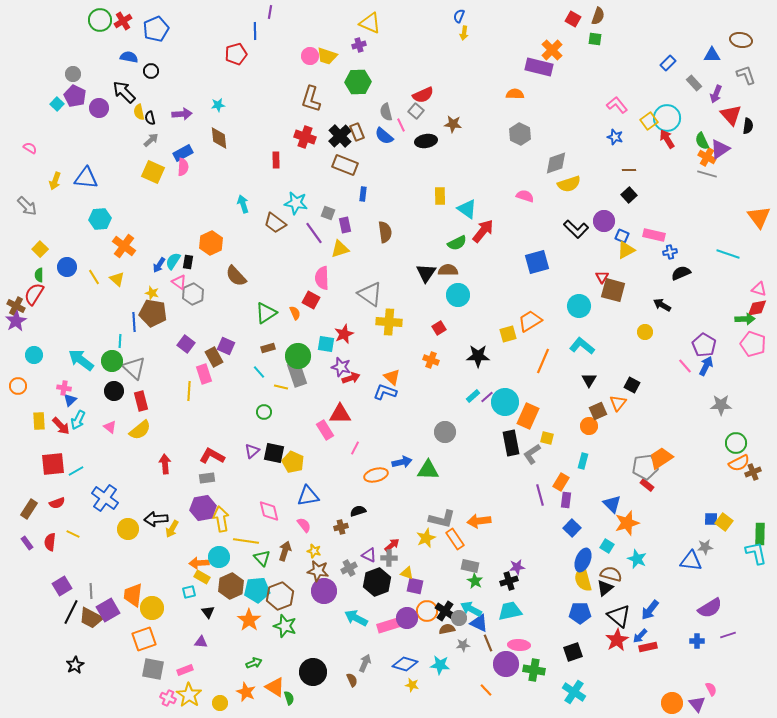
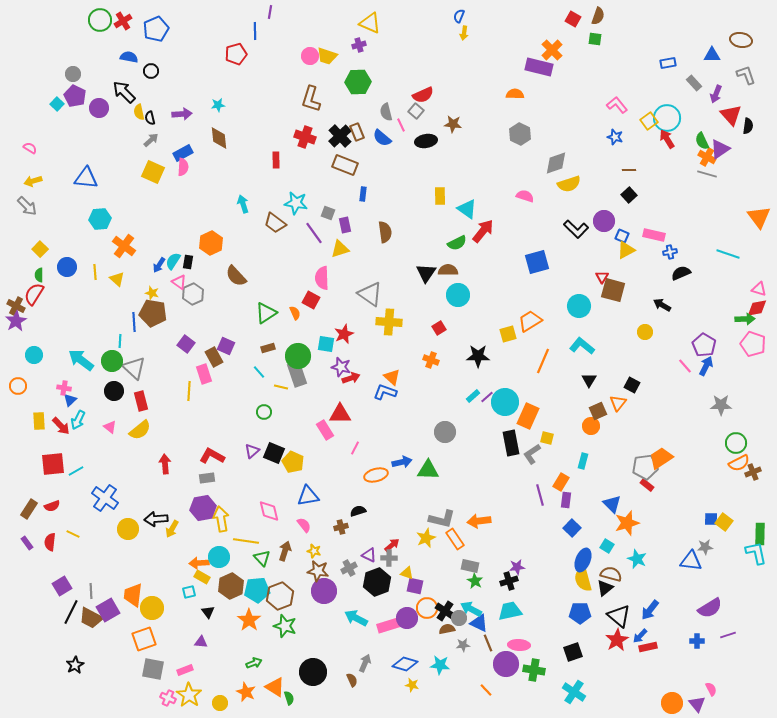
blue rectangle at (668, 63): rotated 35 degrees clockwise
blue semicircle at (384, 136): moved 2 px left, 2 px down
yellow arrow at (55, 181): moved 22 px left; rotated 54 degrees clockwise
yellow line at (94, 277): moved 1 px right, 5 px up; rotated 28 degrees clockwise
orange circle at (589, 426): moved 2 px right
black square at (274, 453): rotated 10 degrees clockwise
red semicircle at (57, 503): moved 5 px left, 3 px down
orange circle at (427, 611): moved 3 px up
